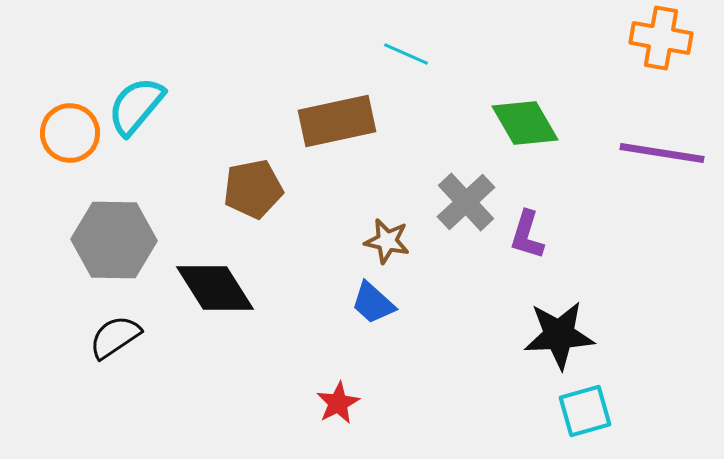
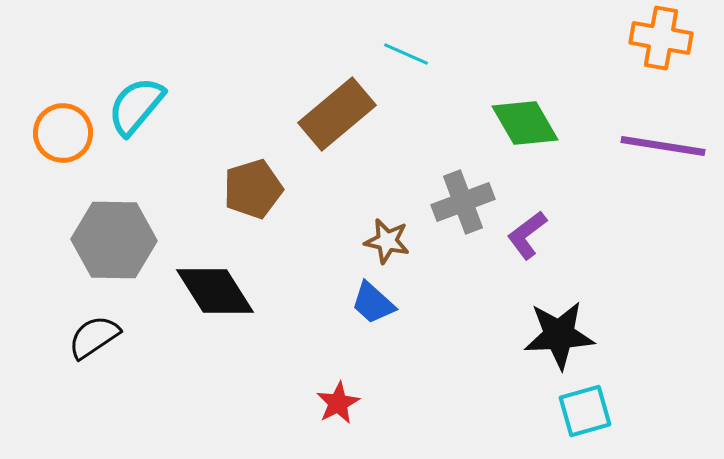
brown rectangle: moved 7 px up; rotated 28 degrees counterclockwise
orange circle: moved 7 px left
purple line: moved 1 px right, 7 px up
brown pentagon: rotated 6 degrees counterclockwise
gray cross: moved 3 px left; rotated 22 degrees clockwise
purple L-shape: rotated 36 degrees clockwise
black diamond: moved 3 px down
black semicircle: moved 21 px left
